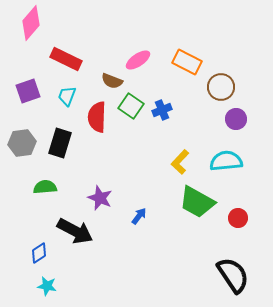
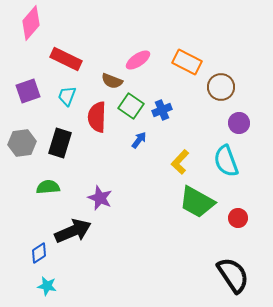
purple circle: moved 3 px right, 4 px down
cyan semicircle: rotated 104 degrees counterclockwise
green semicircle: moved 3 px right
blue arrow: moved 76 px up
black arrow: moved 2 px left; rotated 51 degrees counterclockwise
